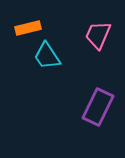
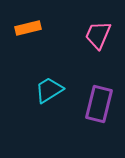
cyan trapezoid: moved 2 px right, 34 px down; rotated 92 degrees clockwise
purple rectangle: moved 1 px right, 3 px up; rotated 12 degrees counterclockwise
